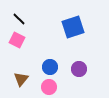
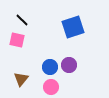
black line: moved 3 px right, 1 px down
pink square: rotated 14 degrees counterclockwise
purple circle: moved 10 px left, 4 px up
pink circle: moved 2 px right
